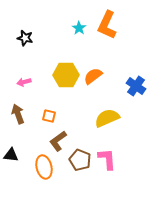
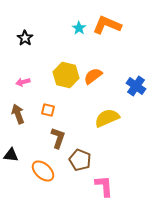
orange L-shape: rotated 88 degrees clockwise
black star: rotated 21 degrees clockwise
yellow hexagon: rotated 15 degrees clockwise
pink arrow: moved 1 px left
orange square: moved 1 px left, 6 px up
brown L-shape: moved 3 px up; rotated 145 degrees clockwise
pink L-shape: moved 3 px left, 27 px down
orange ellipse: moved 1 px left, 4 px down; rotated 35 degrees counterclockwise
